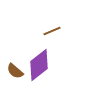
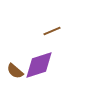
purple diamond: rotated 20 degrees clockwise
